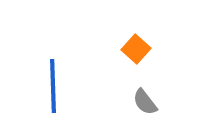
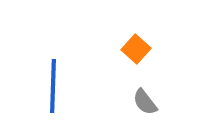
blue line: rotated 4 degrees clockwise
